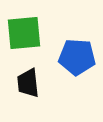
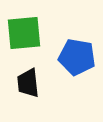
blue pentagon: rotated 6 degrees clockwise
